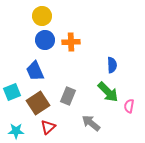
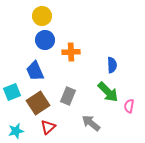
orange cross: moved 10 px down
cyan star: rotated 14 degrees counterclockwise
